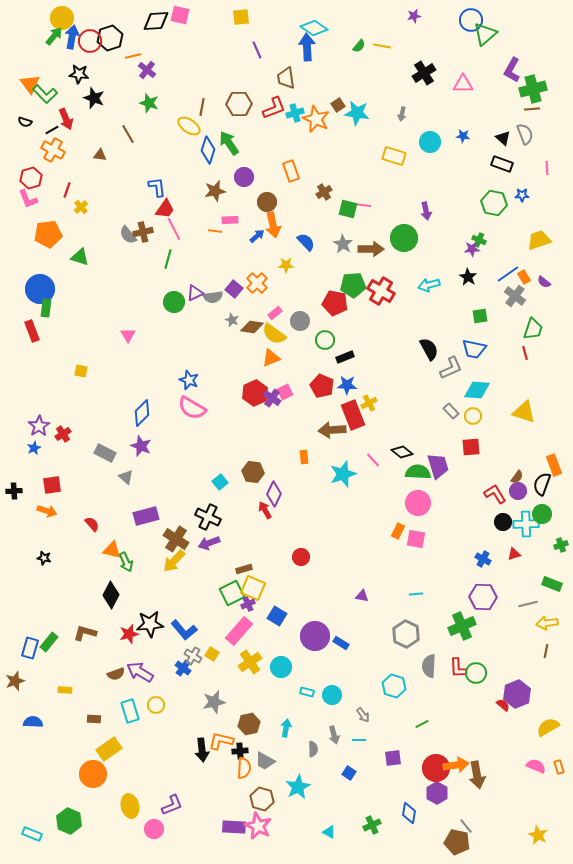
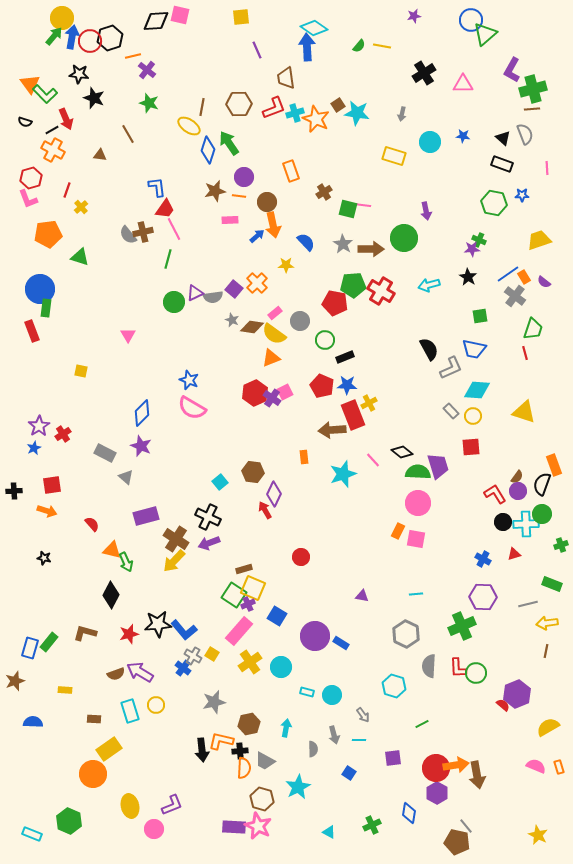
orange line at (215, 231): moved 24 px right, 35 px up
green square at (232, 593): moved 2 px right, 2 px down; rotated 30 degrees counterclockwise
black star at (150, 624): moved 8 px right
